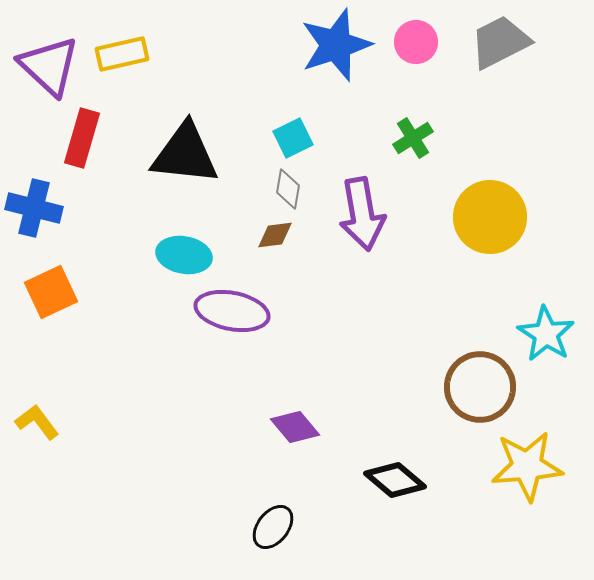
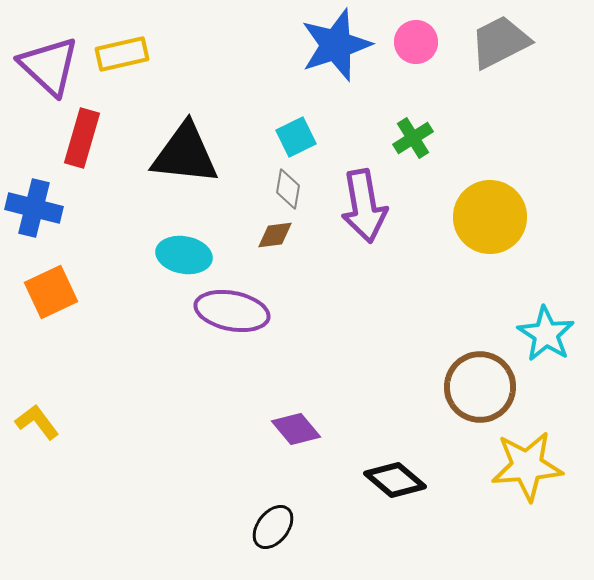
cyan square: moved 3 px right, 1 px up
purple arrow: moved 2 px right, 8 px up
purple diamond: moved 1 px right, 2 px down
